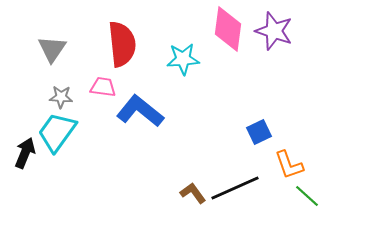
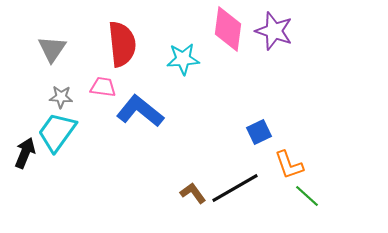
black line: rotated 6 degrees counterclockwise
